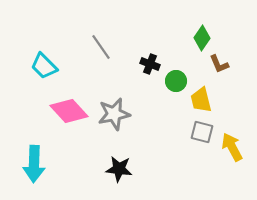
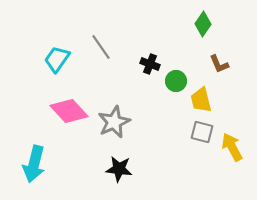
green diamond: moved 1 px right, 14 px up
cyan trapezoid: moved 13 px right, 7 px up; rotated 80 degrees clockwise
gray star: moved 8 px down; rotated 12 degrees counterclockwise
cyan arrow: rotated 12 degrees clockwise
